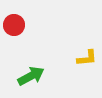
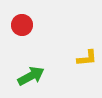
red circle: moved 8 px right
